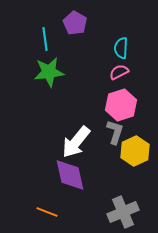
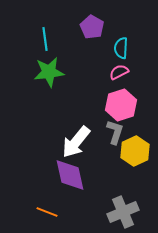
purple pentagon: moved 17 px right, 4 px down
